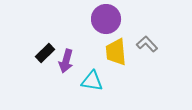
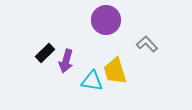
purple circle: moved 1 px down
yellow trapezoid: moved 1 px left, 19 px down; rotated 12 degrees counterclockwise
